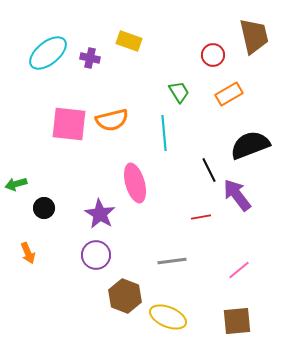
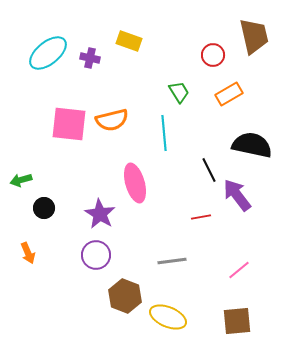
black semicircle: moved 2 px right; rotated 33 degrees clockwise
green arrow: moved 5 px right, 4 px up
